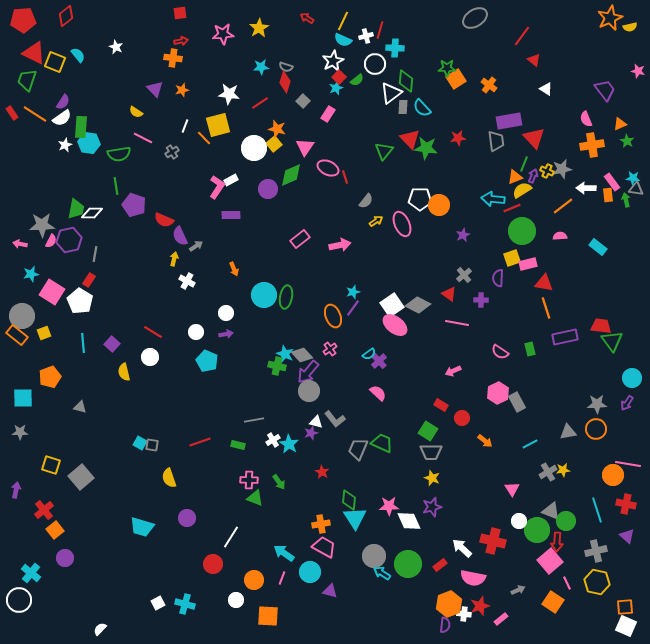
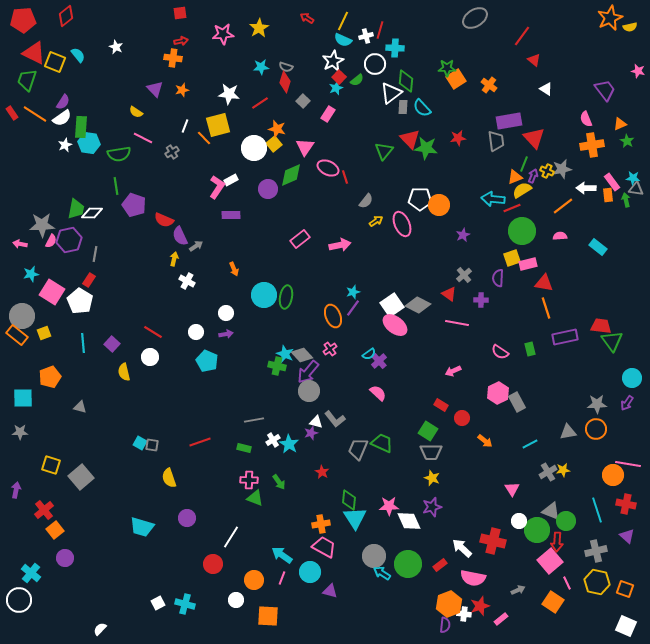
green rectangle at (238, 445): moved 6 px right, 3 px down
cyan arrow at (284, 553): moved 2 px left, 2 px down
orange square at (625, 607): moved 18 px up; rotated 24 degrees clockwise
